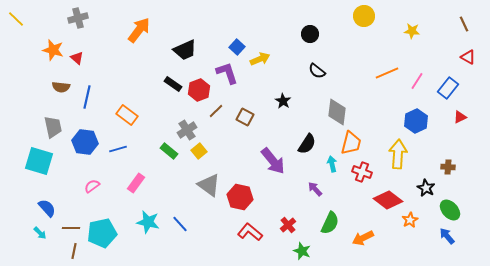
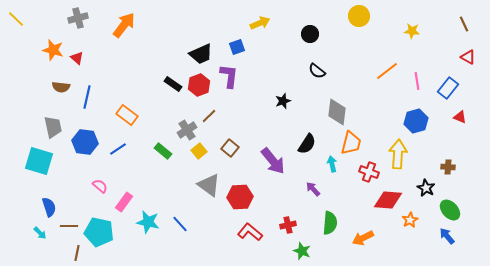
yellow circle at (364, 16): moved 5 px left
orange arrow at (139, 30): moved 15 px left, 5 px up
blue square at (237, 47): rotated 28 degrees clockwise
black trapezoid at (185, 50): moved 16 px right, 4 px down
yellow arrow at (260, 59): moved 36 px up
purple L-shape at (227, 73): moved 2 px right, 3 px down; rotated 25 degrees clockwise
orange line at (387, 73): moved 2 px up; rotated 15 degrees counterclockwise
pink line at (417, 81): rotated 42 degrees counterclockwise
red hexagon at (199, 90): moved 5 px up
black star at (283, 101): rotated 21 degrees clockwise
brown line at (216, 111): moved 7 px left, 5 px down
brown square at (245, 117): moved 15 px left, 31 px down; rotated 12 degrees clockwise
red triangle at (460, 117): rotated 48 degrees clockwise
blue hexagon at (416, 121): rotated 10 degrees clockwise
blue line at (118, 149): rotated 18 degrees counterclockwise
green rectangle at (169, 151): moved 6 px left
red cross at (362, 172): moved 7 px right
pink rectangle at (136, 183): moved 12 px left, 19 px down
pink semicircle at (92, 186): moved 8 px right; rotated 77 degrees clockwise
purple arrow at (315, 189): moved 2 px left
red hexagon at (240, 197): rotated 15 degrees counterclockwise
red diamond at (388, 200): rotated 32 degrees counterclockwise
blue semicircle at (47, 208): moved 2 px right, 1 px up; rotated 24 degrees clockwise
green semicircle at (330, 223): rotated 20 degrees counterclockwise
red cross at (288, 225): rotated 28 degrees clockwise
brown line at (71, 228): moved 2 px left, 2 px up
cyan pentagon at (102, 233): moved 3 px left, 1 px up; rotated 24 degrees clockwise
brown line at (74, 251): moved 3 px right, 2 px down
